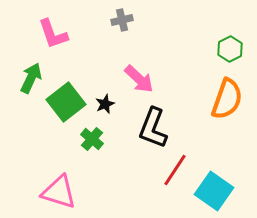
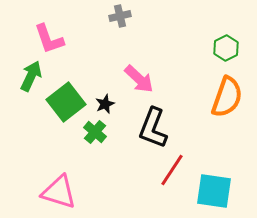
gray cross: moved 2 px left, 4 px up
pink L-shape: moved 4 px left, 5 px down
green hexagon: moved 4 px left, 1 px up
green arrow: moved 2 px up
orange semicircle: moved 2 px up
green cross: moved 3 px right, 7 px up
red line: moved 3 px left
cyan square: rotated 27 degrees counterclockwise
